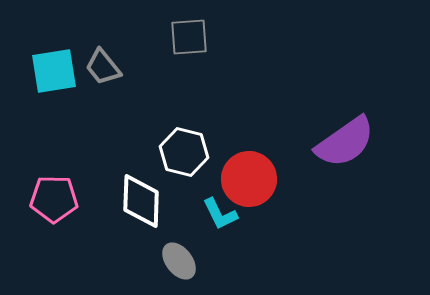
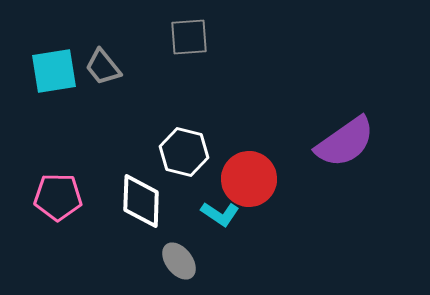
pink pentagon: moved 4 px right, 2 px up
cyan L-shape: rotated 30 degrees counterclockwise
